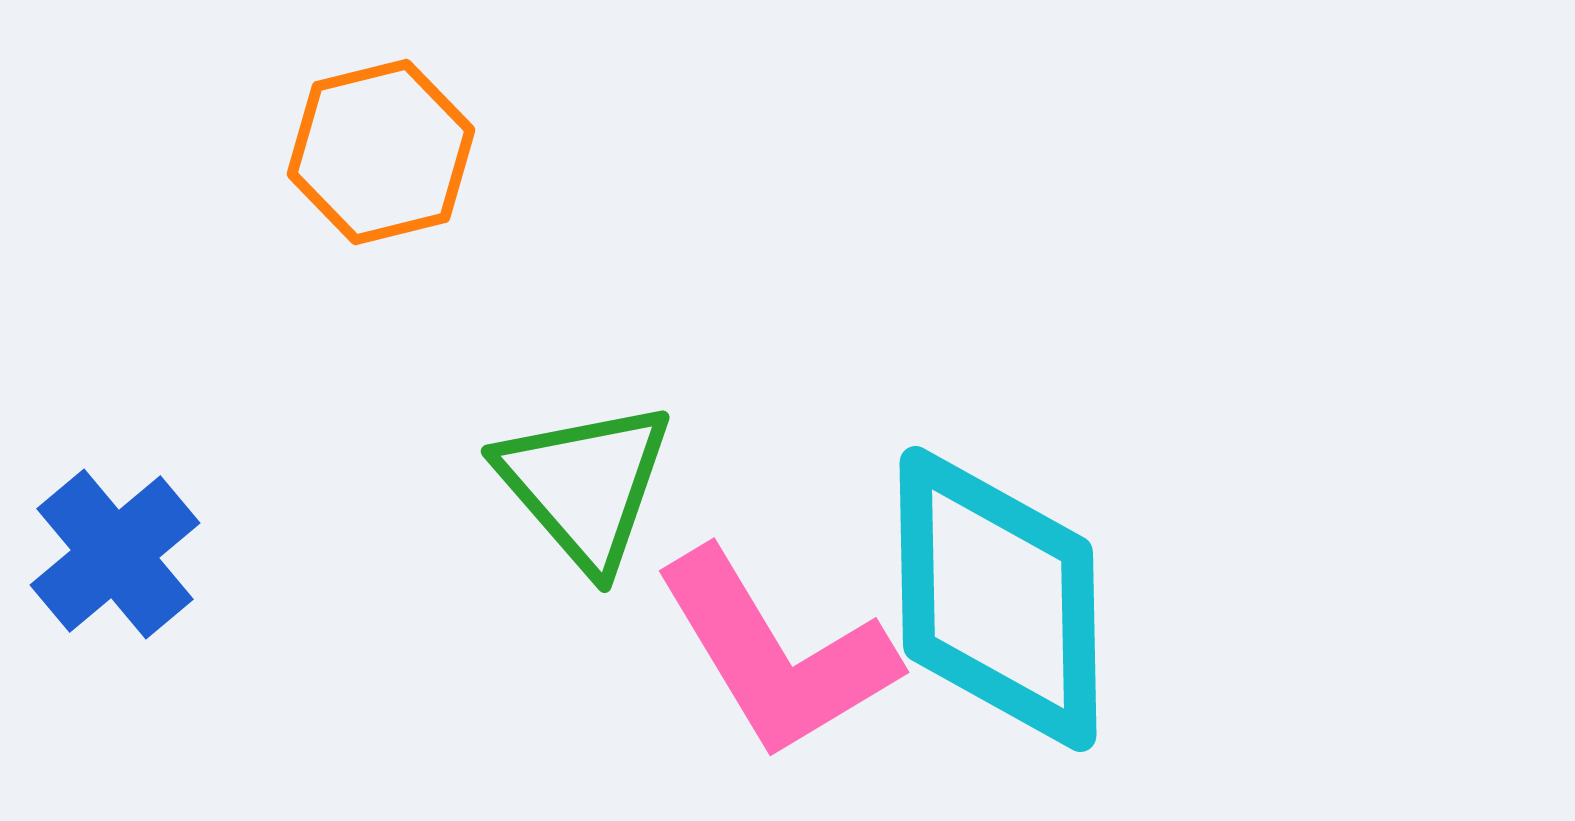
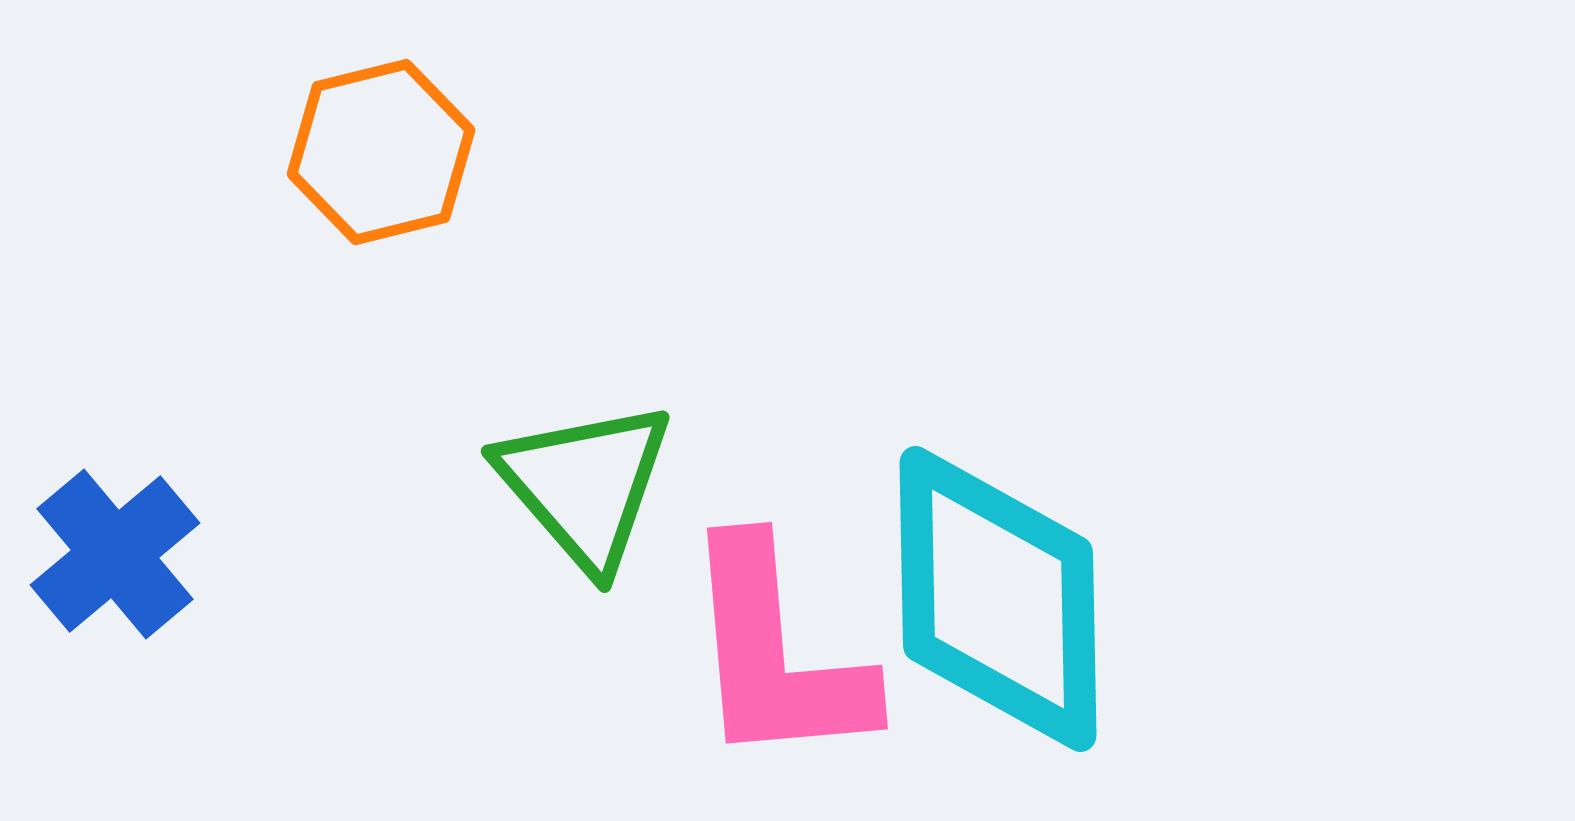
pink L-shape: rotated 26 degrees clockwise
